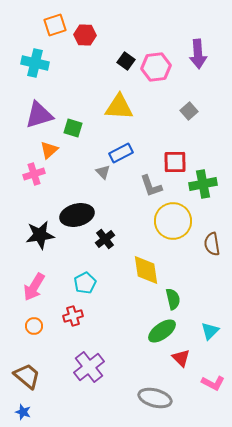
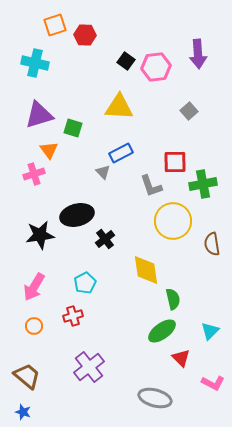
orange triangle: rotated 24 degrees counterclockwise
